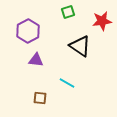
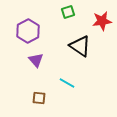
purple triangle: rotated 42 degrees clockwise
brown square: moved 1 px left
